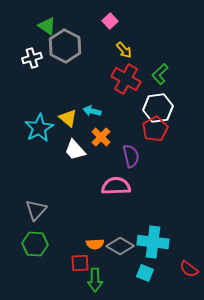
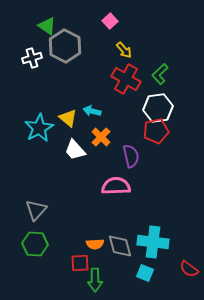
red pentagon: moved 1 px right, 2 px down; rotated 15 degrees clockwise
gray diamond: rotated 44 degrees clockwise
